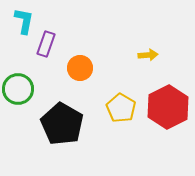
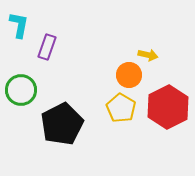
cyan L-shape: moved 5 px left, 4 px down
purple rectangle: moved 1 px right, 3 px down
yellow arrow: rotated 18 degrees clockwise
orange circle: moved 49 px right, 7 px down
green circle: moved 3 px right, 1 px down
black pentagon: rotated 15 degrees clockwise
